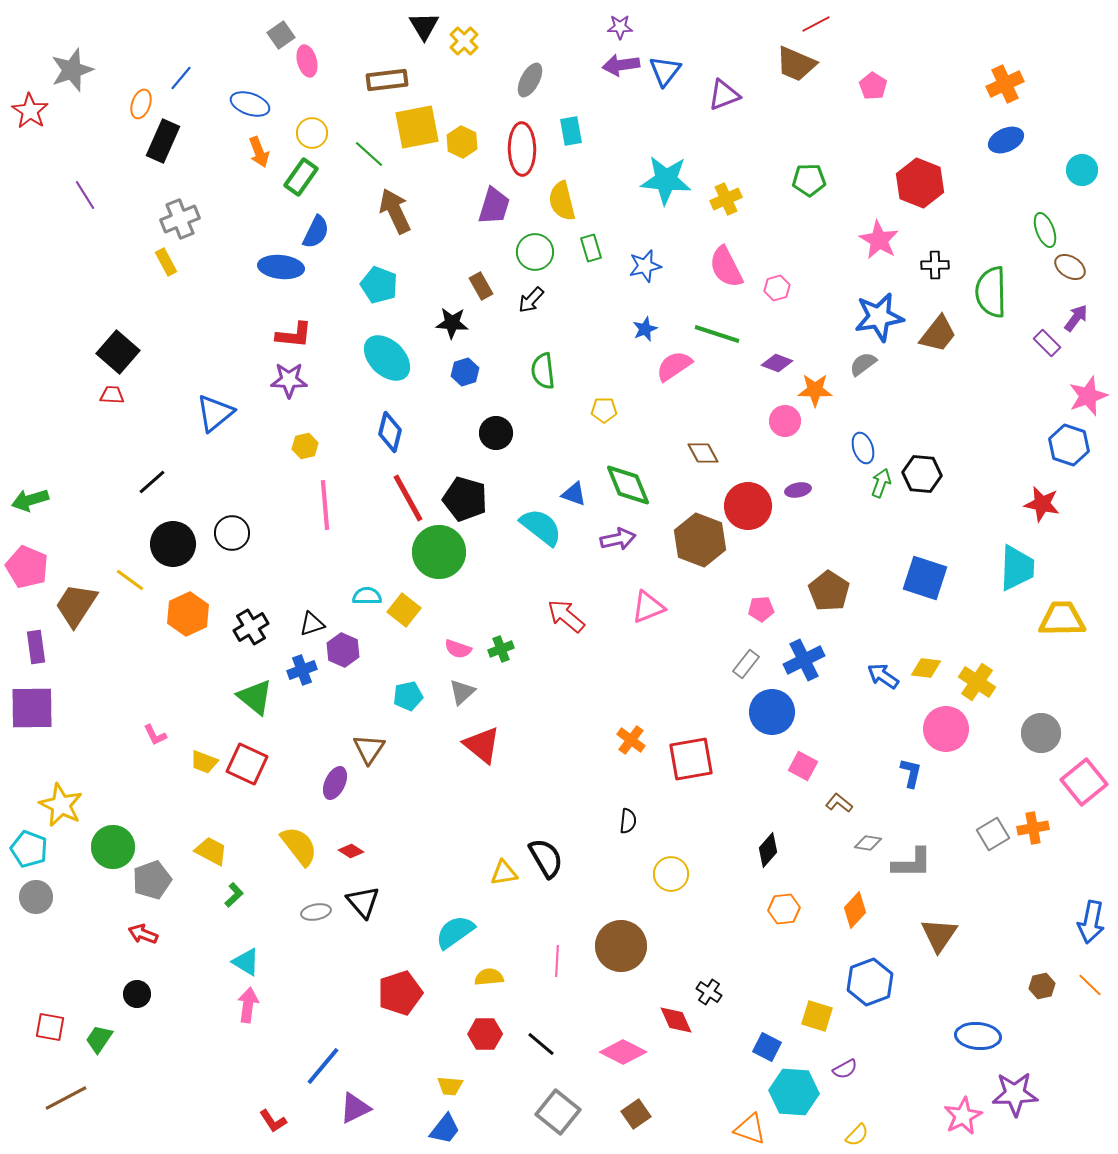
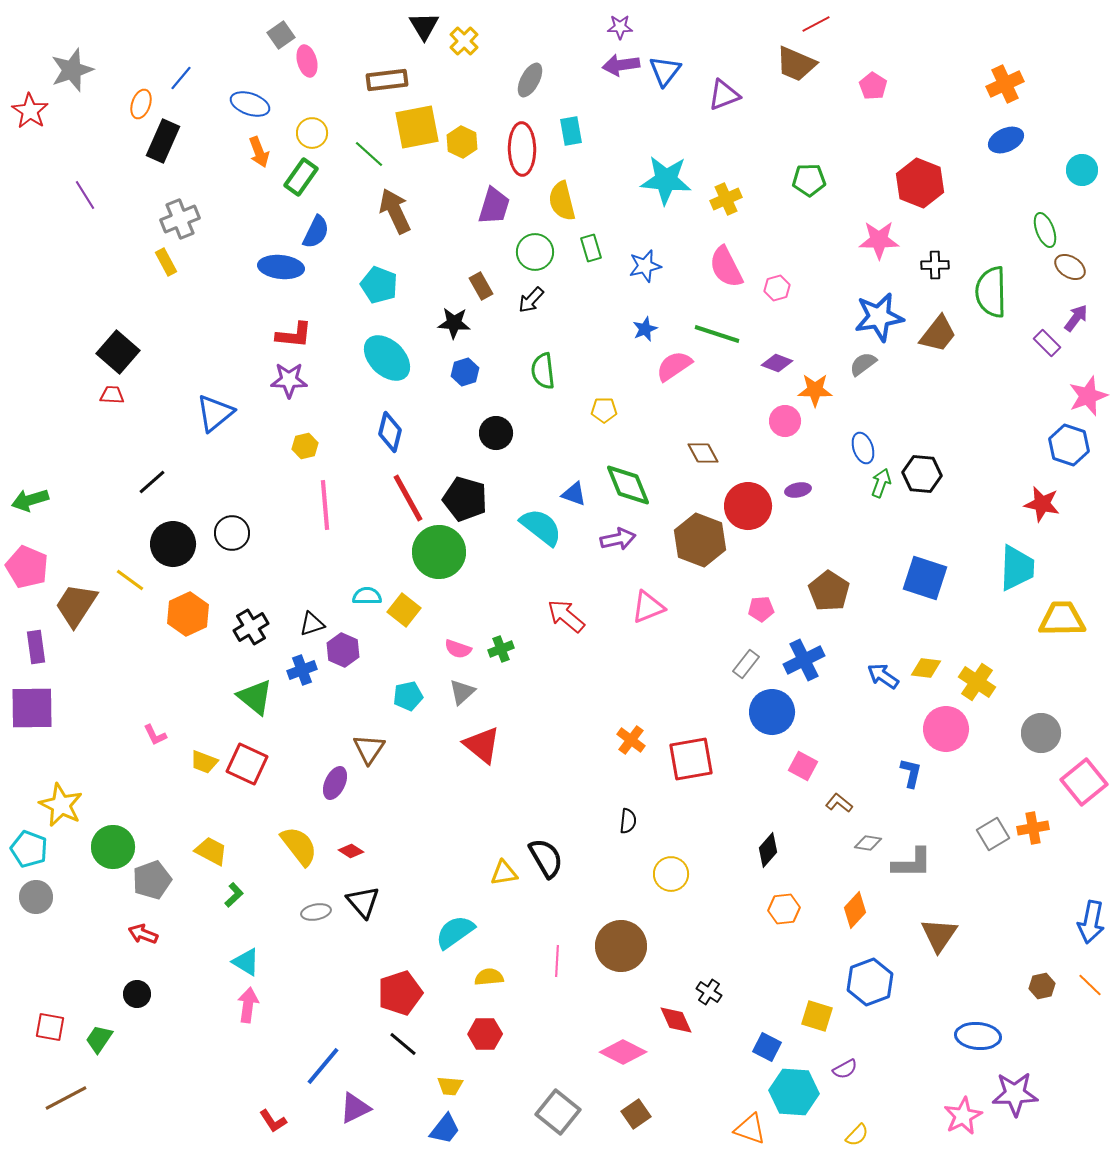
pink star at (879, 240): rotated 30 degrees counterclockwise
black star at (452, 323): moved 2 px right
black line at (541, 1044): moved 138 px left
